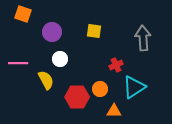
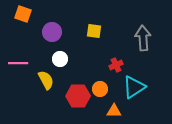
red hexagon: moved 1 px right, 1 px up
